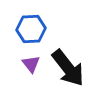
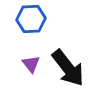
blue hexagon: moved 10 px up
